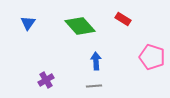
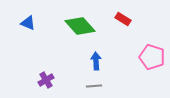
blue triangle: rotated 42 degrees counterclockwise
